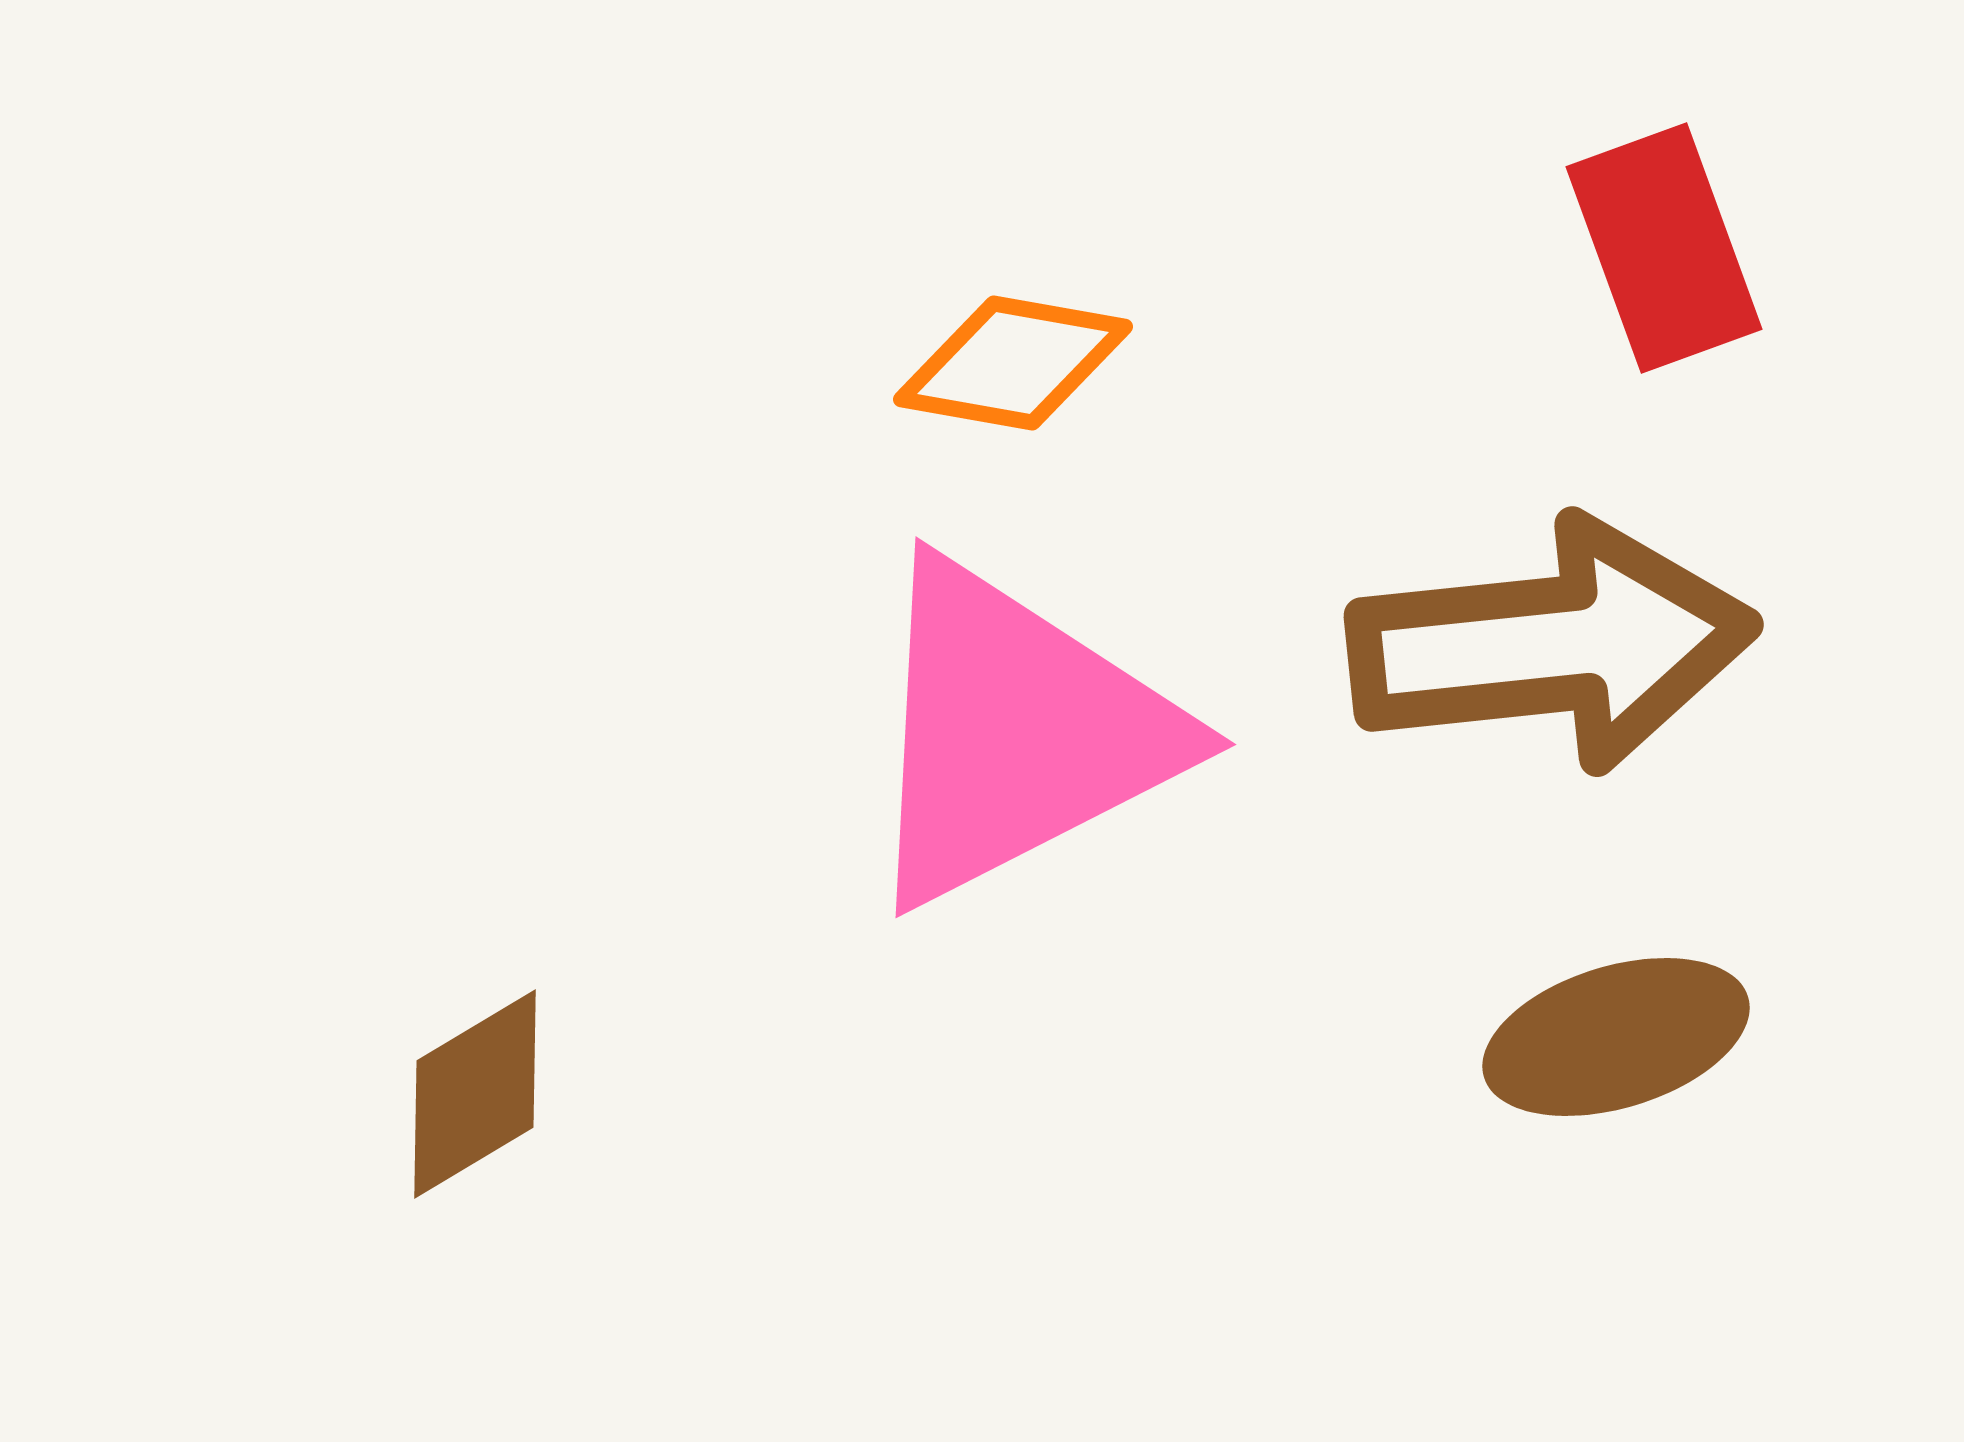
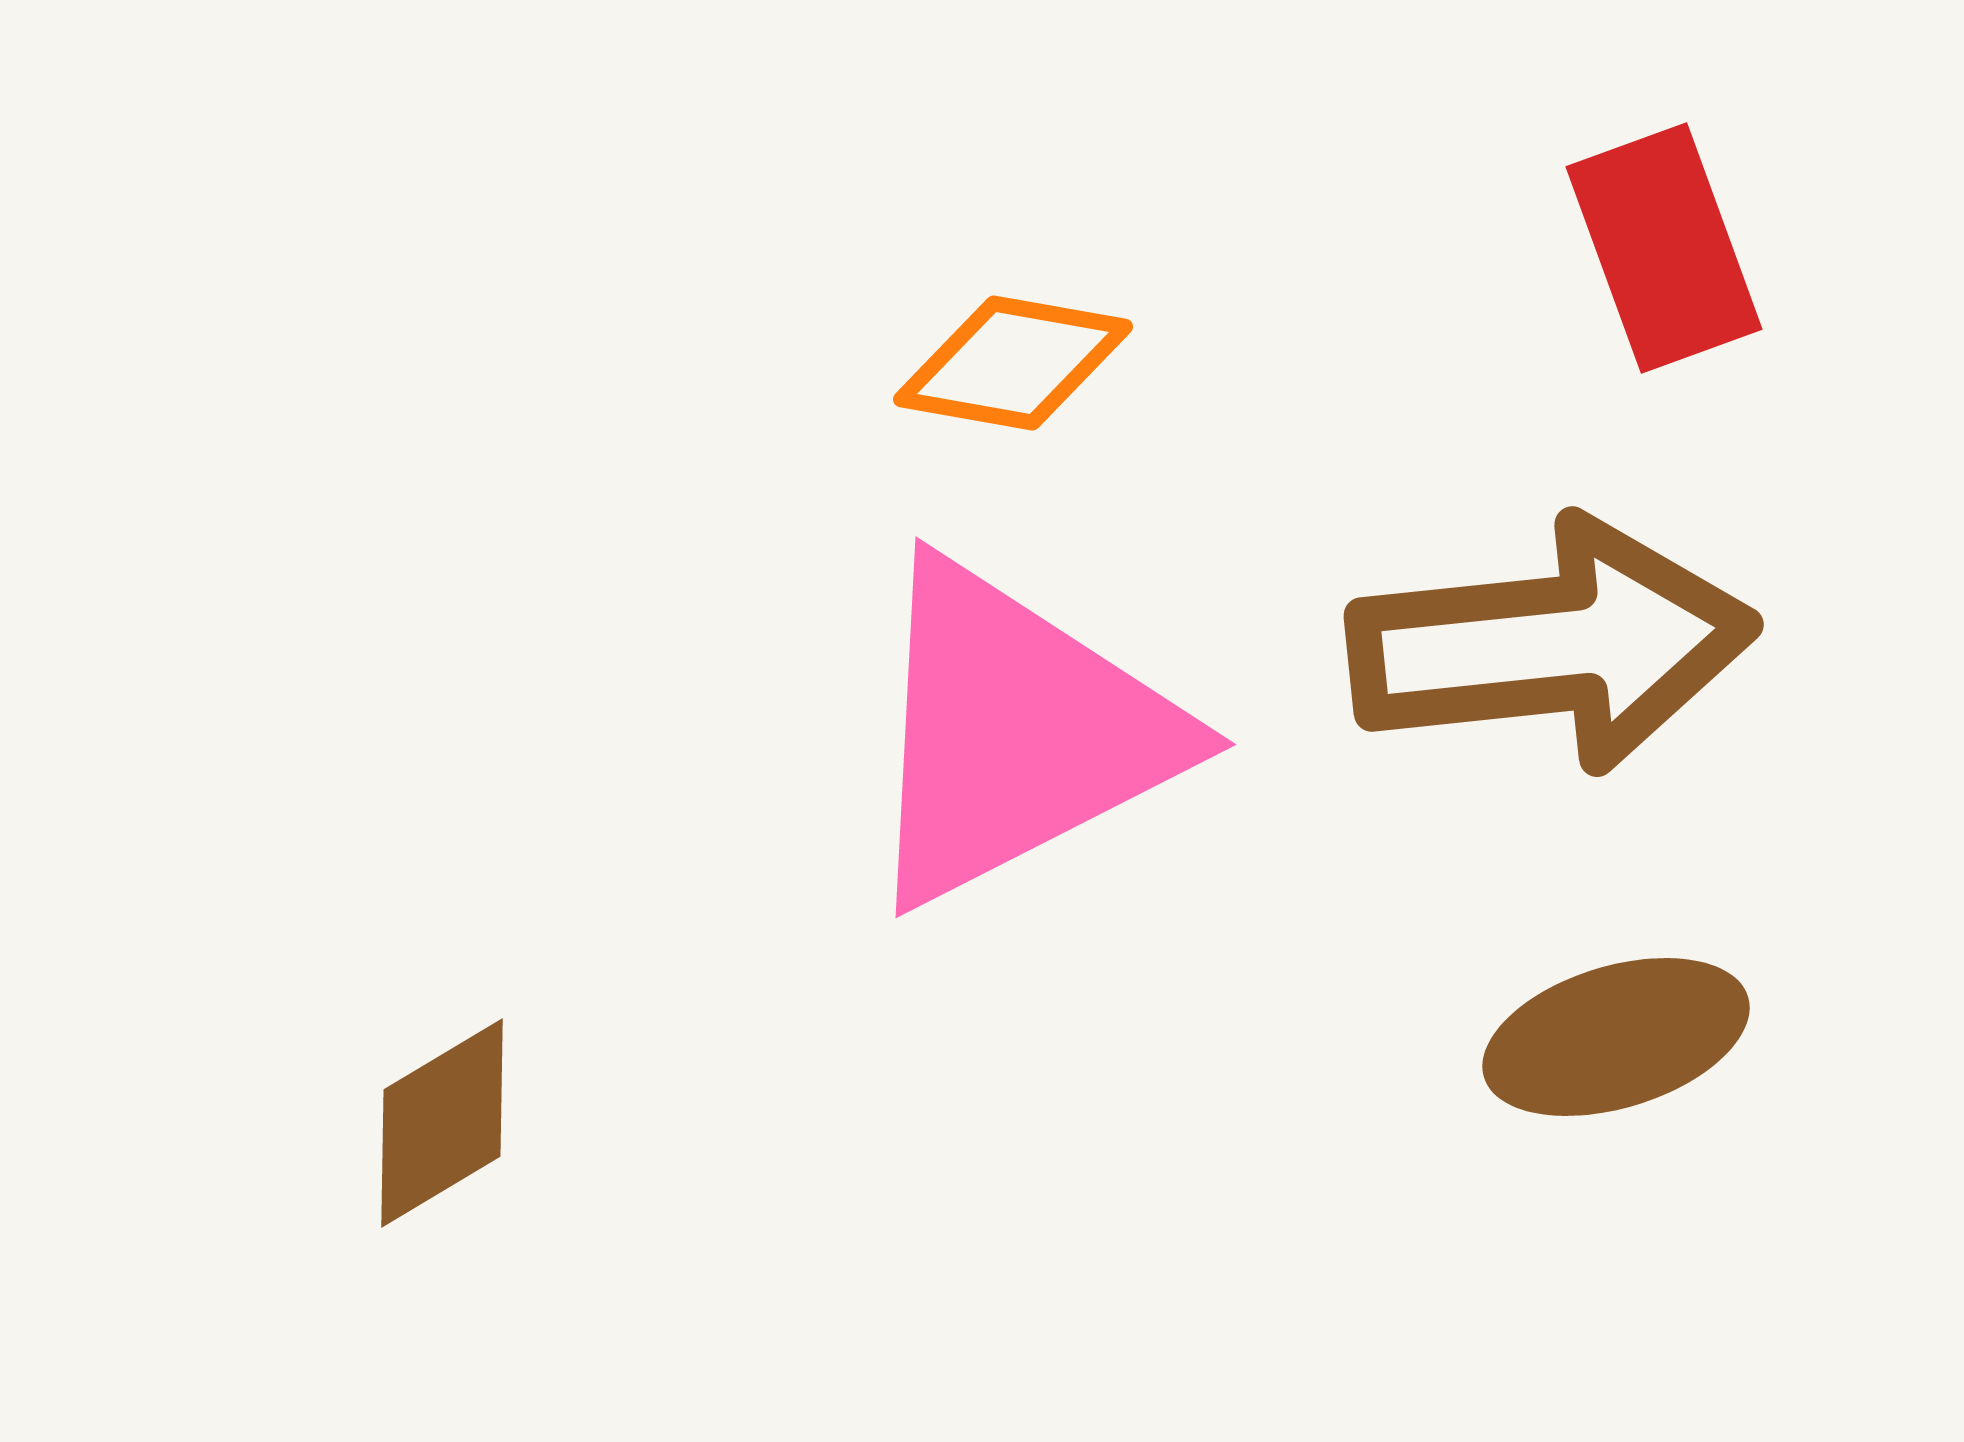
brown diamond: moved 33 px left, 29 px down
